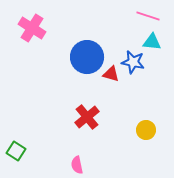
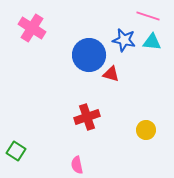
blue circle: moved 2 px right, 2 px up
blue star: moved 9 px left, 22 px up
red cross: rotated 20 degrees clockwise
